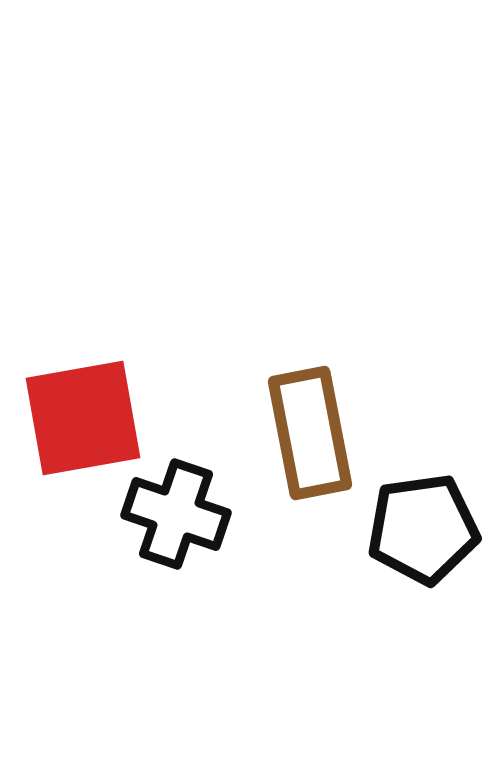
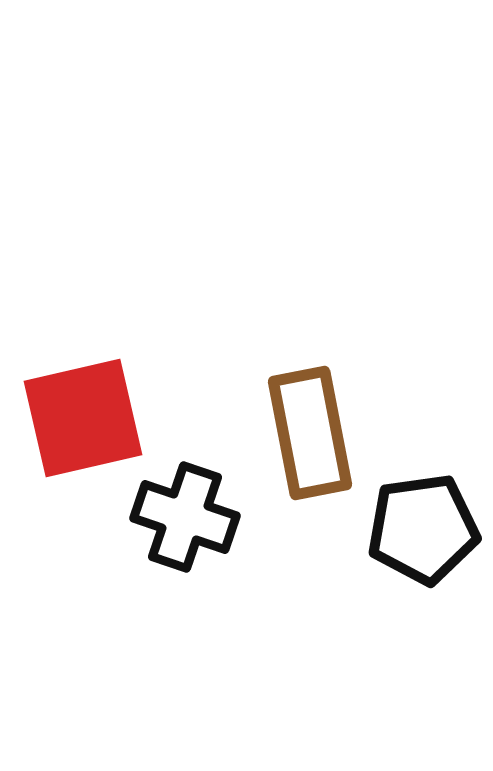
red square: rotated 3 degrees counterclockwise
black cross: moved 9 px right, 3 px down
